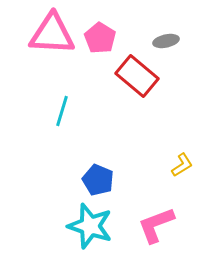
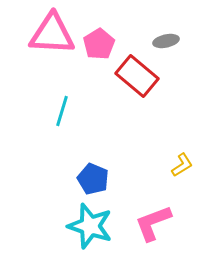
pink pentagon: moved 1 px left, 6 px down; rotated 8 degrees clockwise
blue pentagon: moved 5 px left, 1 px up
pink L-shape: moved 3 px left, 2 px up
